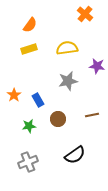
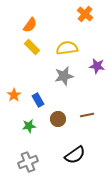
yellow rectangle: moved 3 px right, 2 px up; rotated 63 degrees clockwise
gray star: moved 4 px left, 5 px up
brown line: moved 5 px left
